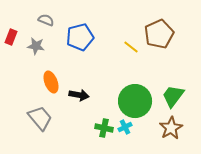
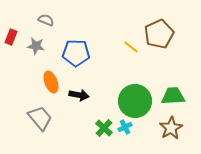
blue pentagon: moved 4 px left, 16 px down; rotated 16 degrees clockwise
green trapezoid: rotated 50 degrees clockwise
green cross: rotated 30 degrees clockwise
